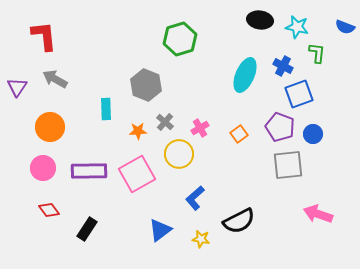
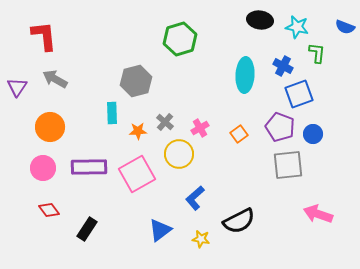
cyan ellipse: rotated 20 degrees counterclockwise
gray hexagon: moved 10 px left, 4 px up; rotated 24 degrees clockwise
cyan rectangle: moved 6 px right, 4 px down
purple rectangle: moved 4 px up
